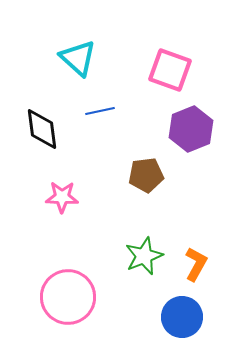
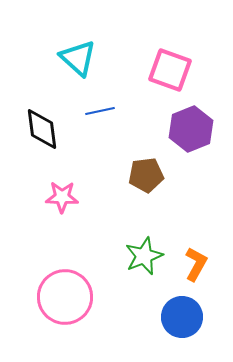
pink circle: moved 3 px left
